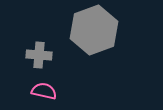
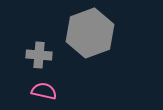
gray hexagon: moved 4 px left, 3 px down
